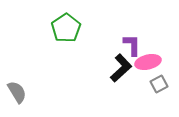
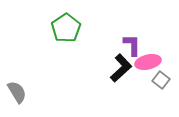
gray square: moved 2 px right, 4 px up; rotated 24 degrees counterclockwise
